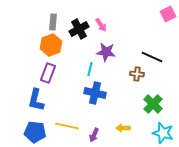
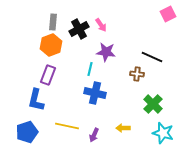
purple rectangle: moved 2 px down
blue pentagon: moved 8 px left; rotated 25 degrees counterclockwise
